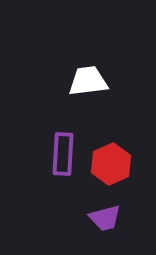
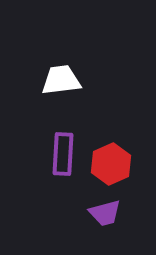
white trapezoid: moved 27 px left, 1 px up
purple trapezoid: moved 5 px up
